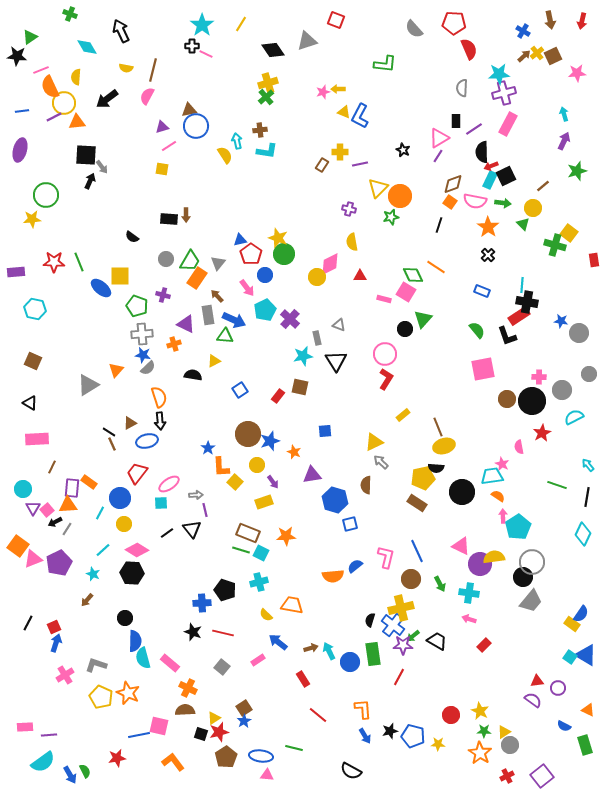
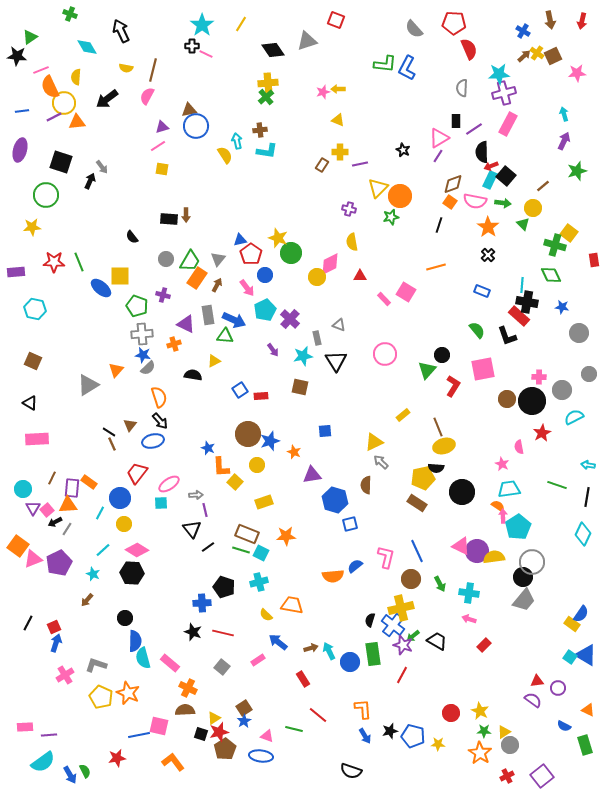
yellow cross at (537, 53): rotated 16 degrees counterclockwise
yellow cross at (268, 83): rotated 12 degrees clockwise
yellow triangle at (344, 112): moved 6 px left, 8 px down
blue L-shape at (360, 116): moved 47 px right, 48 px up
pink line at (169, 146): moved 11 px left
black square at (86, 155): moved 25 px left, 7 px down; rotated 15 degrees clockwise
black square at (506, 176): rotated 24 degrees counterclockwise
yellow star at (32, 219): moved 8 px down
black semicircle at (132, 237): rotated 16 degrees clockwise
green circle at (284, 254): moved 7 px right, 1 px up
gray triangle at (218, 263): moved 4 px up
orange line at (436, 267): rotated 48 degrees counterclockwise
green diamond at (413, 275): moved 138 px right
brown arrow at (217, 296): moved 11 px up; rotated 72 degrees clockwise
pink rectangle at (384, 299): rotated 32 degrees clockwise
red rectangle at (519, 316): rotated 75 degrees clockwise
green triangle at (423, 319): moved 4 px right, 51 px down
blue star at (561, 321): moved 1 px right, 14 px up
black circle at (405, 329): moved 37 px right, 26 px down
red L-shape at (386, 379): moved 67 px right, 7 px down
red rectangle at (278, 396): moved 17 px left; rotated 48 degrees clockwise
black arrow at (160, 421): rotated 36 degrees counterclockwise
brown triangle at (130, 423): moved 2 px down; rotated 24 degrees counterclockwise
blue ellipse at (147, 441): moved 6 px right
blue star at (208, 448): rotated 16 degrees counterclockwise
cyan arrow at (588, 465): rotated 40 degrees counterclockwise
brown line at (52, 467): moved 11 px down
cyan trapezoid at (492, 476): moved 17 px right, 13 px down
purple arrow at (273, 482): moved 132 px up
orange semicircle at (498, 496): moved 10 px down
black line at (167, 533): moved 41 px right, 14 px down
brown rectangle at (248, 533): moved 1 px left, 1 px down
purple circle at (480, 564): moved 3 px left, 13 px up
black pentagon at (225, 590): moved 1 px left, 3 px up
gray trapezoid at (531, 601): moved 7 px left, 1 px up
purple star at (403, 645): rotated 18 degrees clockwise
red line at (399, 677): moved 3 px right, 2 px up
red circle at (451, 715): moved 2 px up
green line at (294, 748): moved 19 px up
brown pentagon at (226, 757): moved 1 px left, 8 px up
black semicircle at (351, 771): rotated 10 degrees counterclockwise
pink triangle at (267, 775): moved 39 px up; rotated 16 degrees clockwise
